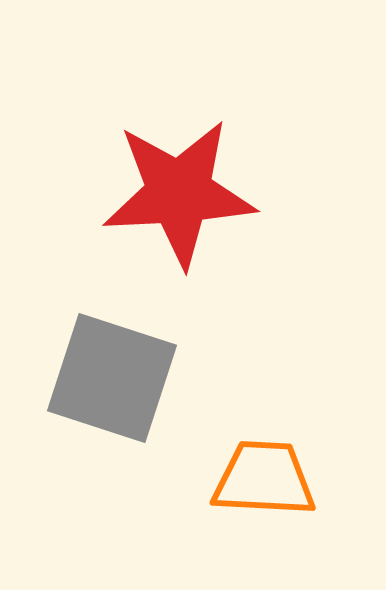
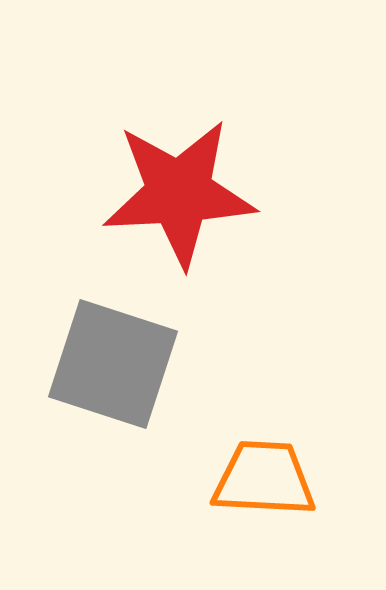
gray square: moved 1 px right, 14 px up
